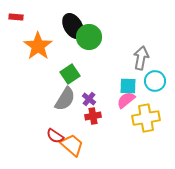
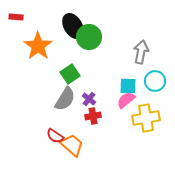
gray arrow: moved 6 px up
